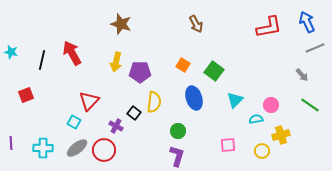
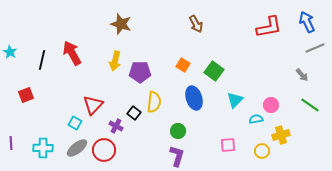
cyan star: moved 1 px left; rotated 16 degrees clockwise
yellow arrow: moved 1 px left, 1 px up
red triangle: moved 4 px right, 4 px down
cyan square: moved 1 px right, 1 px down
